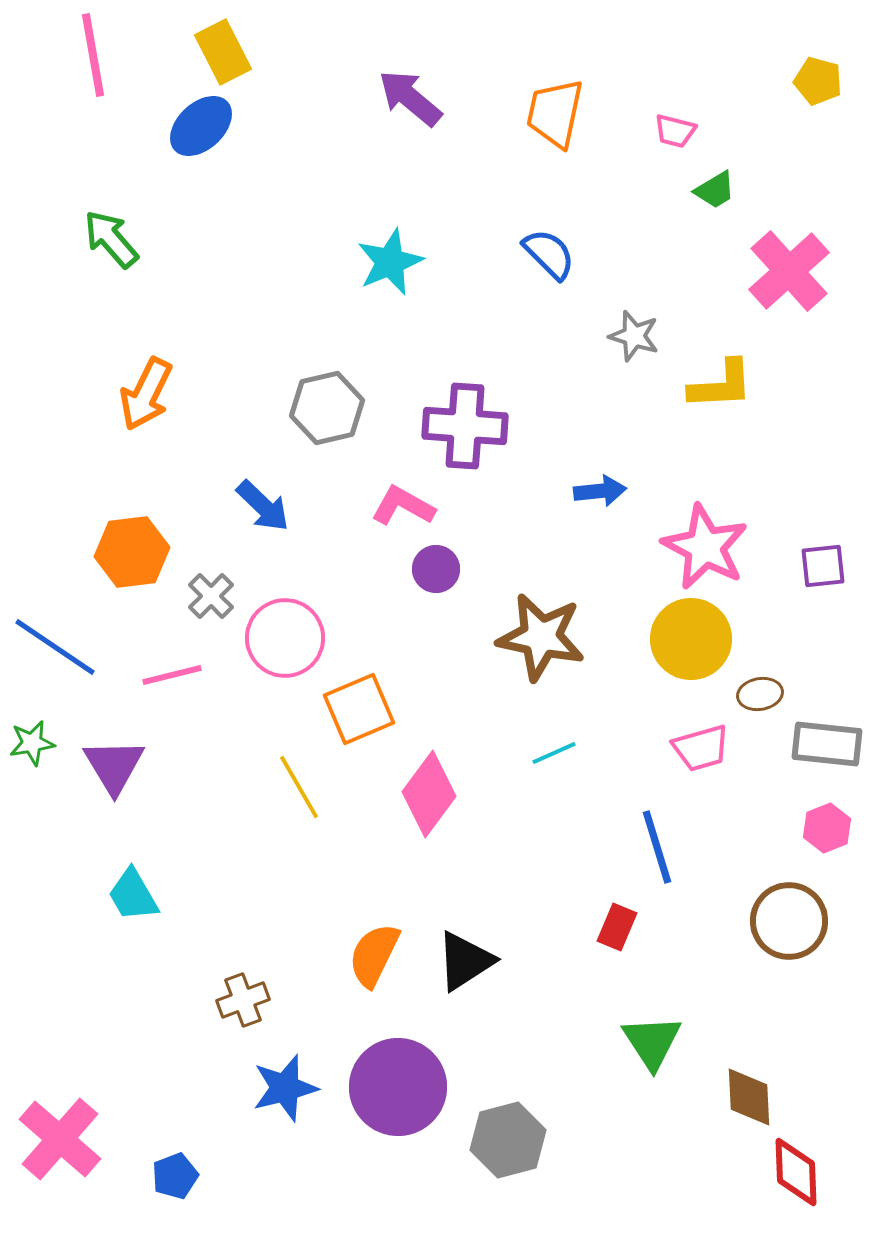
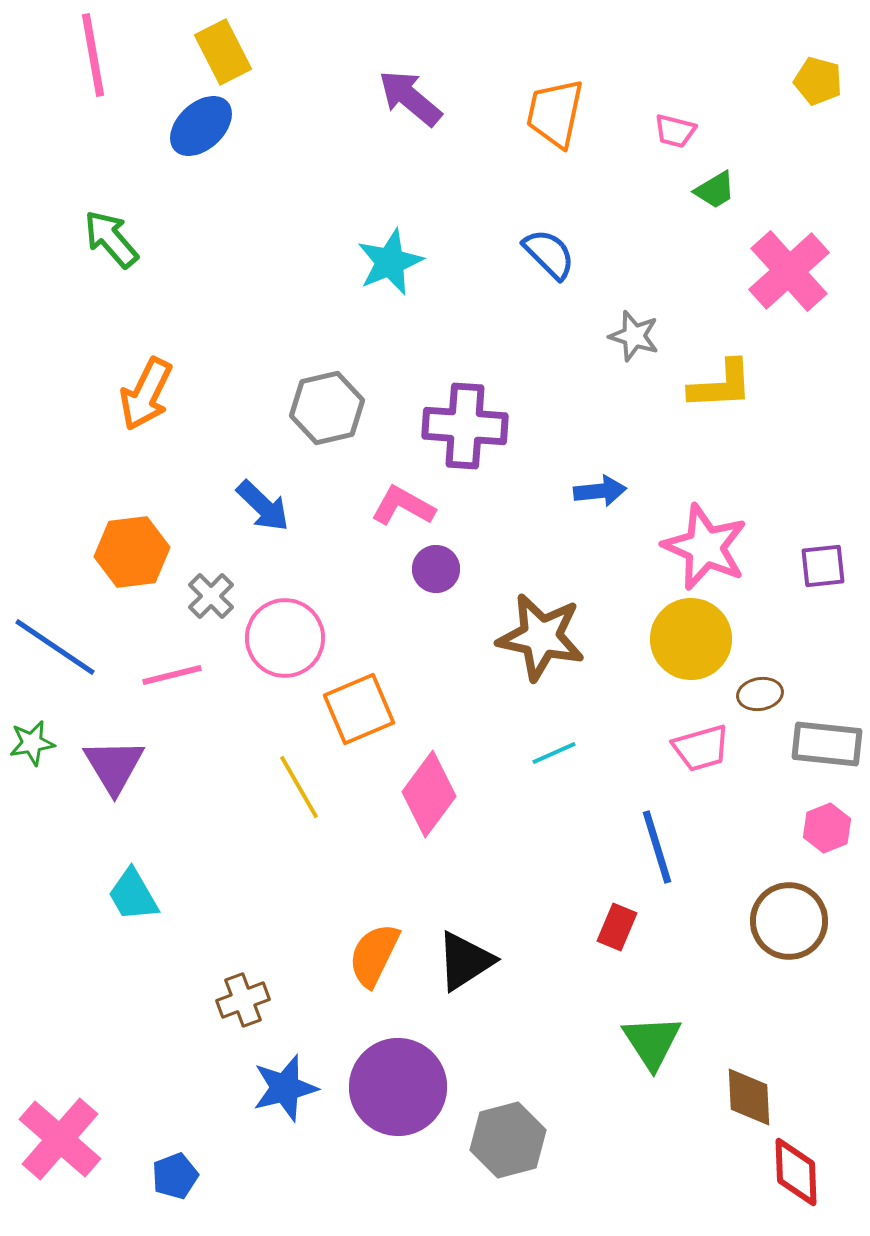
pink star at (705, 547): rotated 4 degrees counterclockwise
